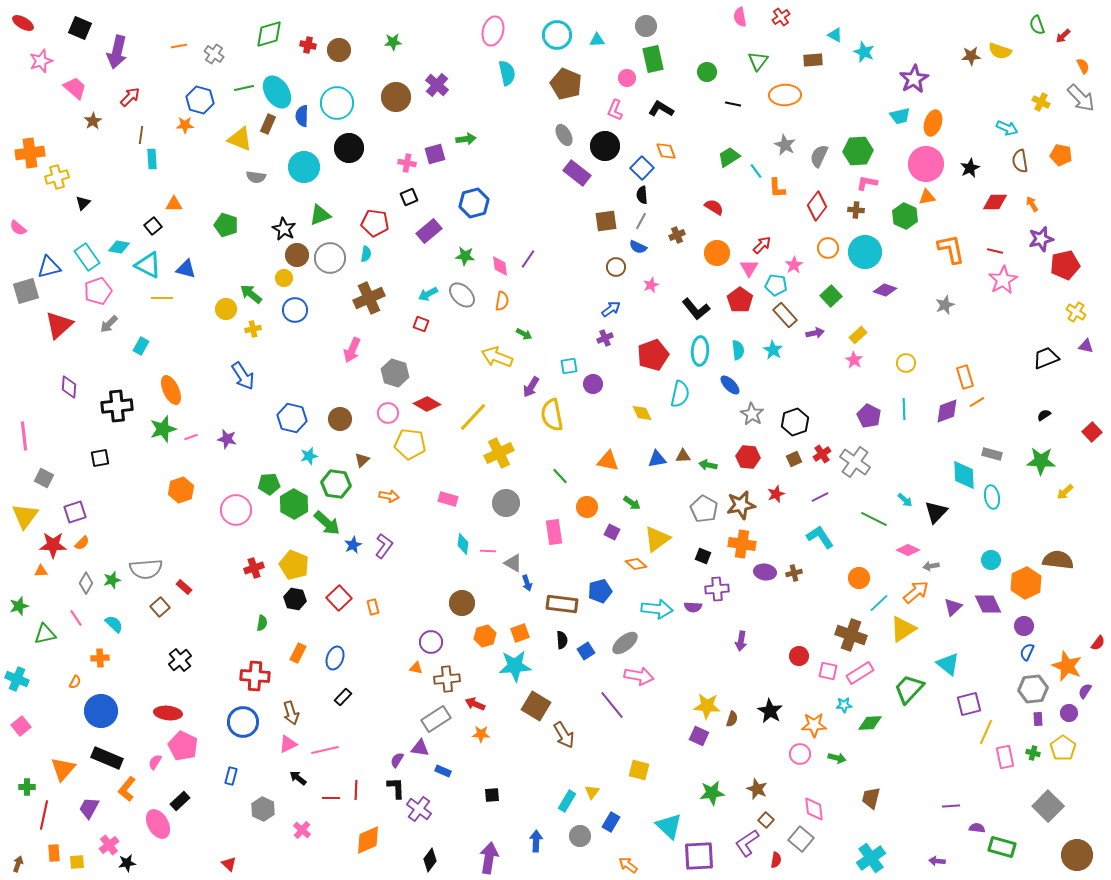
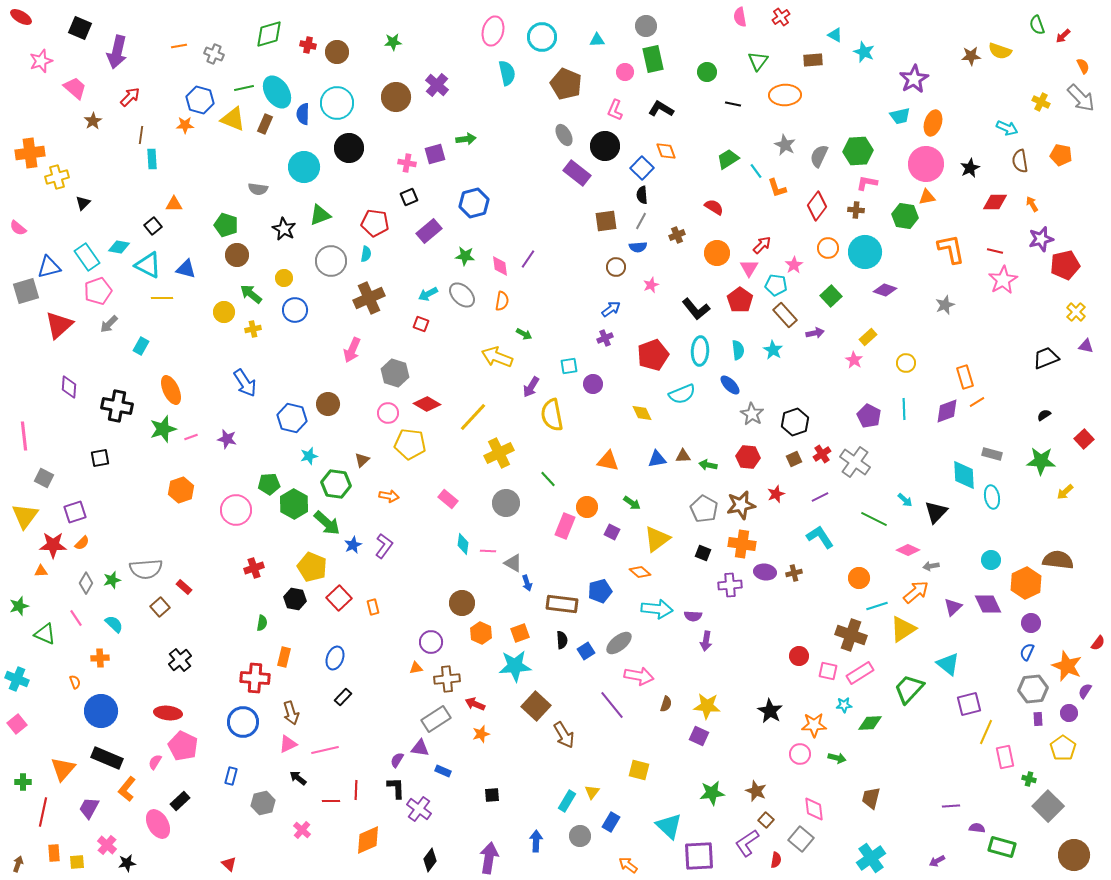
red ellipse at (23, 23): moved 2 px left, 6 px up
cyan circle at (557, 35): moved 15 px left, 2 px down
brown circle at (339, 50): moved 2 px left, 2 px down
gray cross at (214, 54): rotated 12 degrees counterclockwise
pink circle at (627, 78): moved 2 px left, 6 px up
blue semicircle at (302, 116): moved 1 px right, 2 px up
brown rectangle at (268, 124): moved 3 px left
yellow triangle at (240, 139): moved 7 px left, 20 px up
green trapezoid at (729, 157): moved 1 px left, 2 px down
gray semicircle at (256, 177): moved 2 px right, 12 px down
orange L-shape at (777, 188): rotated 15 degrees counterclockwise
green hexagon at (905, 216): rotated 15 degrees counterclockwise
blue semicircle at (638, 247): rotated 30 degrees counterclockwise
brown circle at (297, 255): moved 60 px left
gray circle at (330, 258): moved 1 px right, 3 px down
yellow circle at (226, 309): moved 2 px left, 3 px down
yellow cross at (1076, 312): rotated 12 degrees clockwise
yellow rectangle at (858, 335): moved 10 px right, 2 px down
blue arrow at (243, 376): moved 2 px right, 7 px down
cyan semicircle at (680, 394): moved 2 px right; rotated 56 degrees clockwise
black cross at (117, 406): rotated 16 degrees clockwise
brown circle at (340, 419): moved 12 px left, 15 px up
red square at (1092, 432): moved 8 px left, 7 px down
green line at (560, 476): moved 12 px left, 3 px down
pink rectangle at (448, 499): rotated 24 degrees clockwise
pink rectangle at (554, 532): moved 11 px right, 6 px up; rotated 30 degrees clockwise
black square at (703, 556): moved 3 px up
orange diamond at (636, 564): moved 4 px right, 8 px down
yellow pentagon at (294, 565): moved 18 px right, 2 px down
purple cross at (717, 589): moved 13 px right, 4 px up
cyan line at (879, 603): moved 2 px left, 3 px down; rotated 25 degrees clockwise
purple semicircle at (693, 607): moved 9 px down
purple circle at (1024, 626): moved 7 px right, 3 px up
green triangle at (45, 634): rotated 35 degrees clockwise
orange hexagon at (485, 636): moved 4 px left, 3 px up; rotated 20 degrees counterclockwise
purple arrow at (741, 641): moved 35 px left
gray ellipse at (625, 643): moved 6 px left
orange rectangle at (298, 653): moved 14 px left, 4 px down; rotated 12 degrees counterclockwise
orange triangle at (416, 668): rotated 24 degrees counterclockwise
red cross at (255, 676): moved 2 px down
orange semicircle at (75, 682): rotated 48 degrees counterclockwise
brown square at (536, 706): rotated 12 degrees clockwise
brown semicircle at (732, 719): moved 66 px left, 15 px up
pink square at (21, 726): moved 4 px left, 2 px up
orange star at (481, 734): rotated 18 degrees counterclockwise
green cross at (1033, 753): moved 4 px left, 26 px down
green cross at (27, 787): moved 4 px left, 5 px up
brown star at (757, 789): moved 1 px left, 2 px down
red line at (331, 798): moved 3 px down
gray hexagon at (263, 809): moved 6 px up; rotated 20 degrees clockwise
red line at (44, 815): moved 1 px left, 3 px up
pink cross at (109, 845): moved 2 px left; rotated 12 degrees counterclockwise
brown circle at (1077, 855): moved 3 px left
purple arrow at (937, 861): rotated 35 degrees counterclockwise
